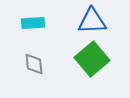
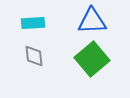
gray diamond: moved 8 px up
